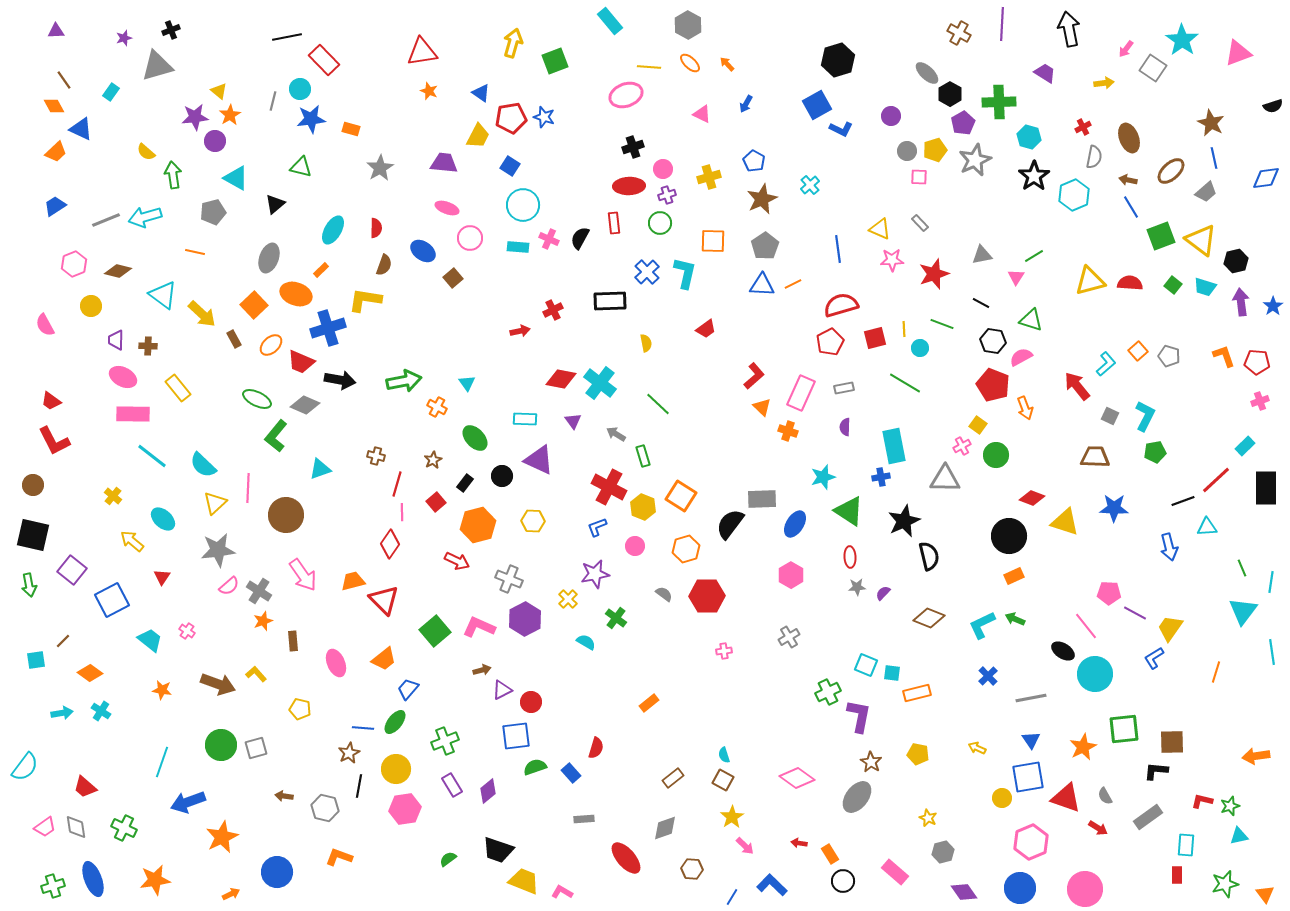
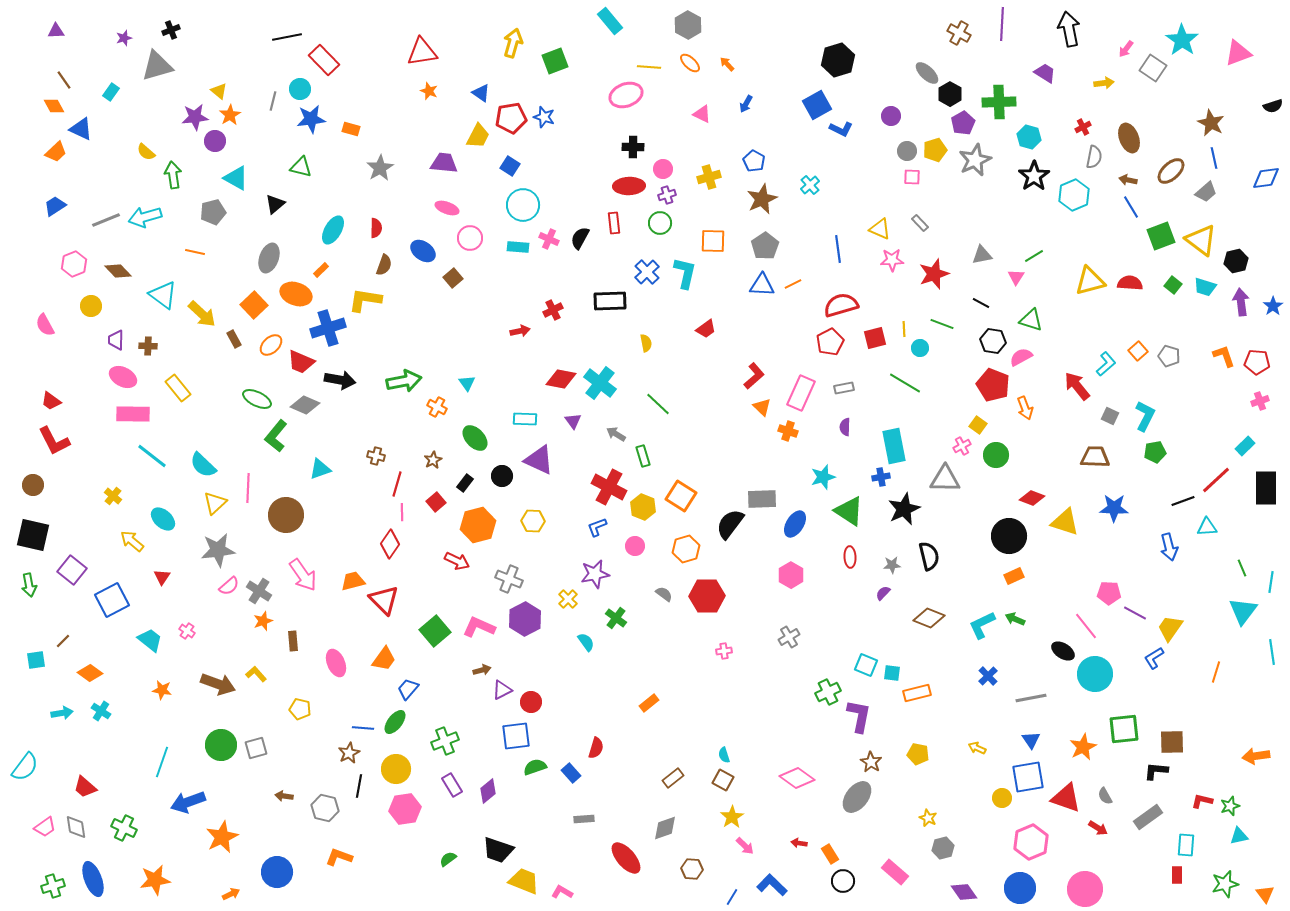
black cross at (633, 147): rotated 20 degrees clockwise
pink square at (919, 177): moved 7 px left
brown diamond at (118, 271): rotated 32 degrees clockwise
black star at (904, 521): moved 12 px up
gray star at (857, 587): moved 35 px right, 22 px up
cyan semicircle at (586, 642): rotated 24 degrees clockwise
orange trapezoid at (384, 659): rotated 16 degrees counterclockwise
gray hexagon at (943, 852): moved 4 px up
